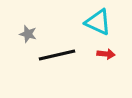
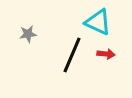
gray star: rotated 24 degrees counterclockwise
black line: moved 15 px right; rotated 54 degrees counterclockwise
